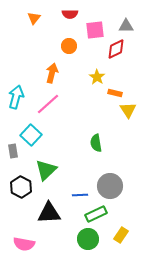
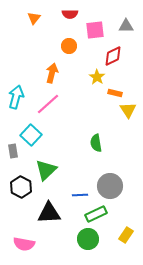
red diamond: moved 3 px left, 7 px down
yellow rectangle: moved 5 px right
